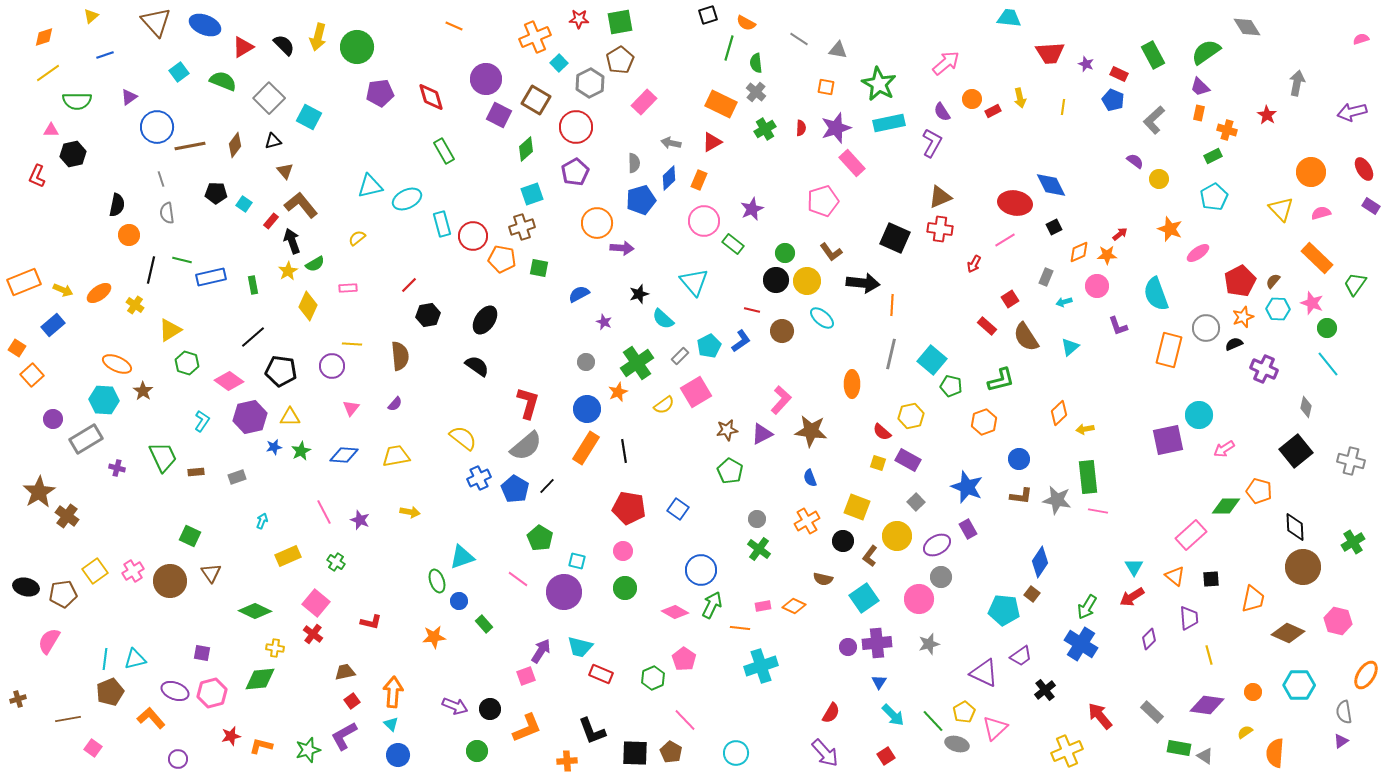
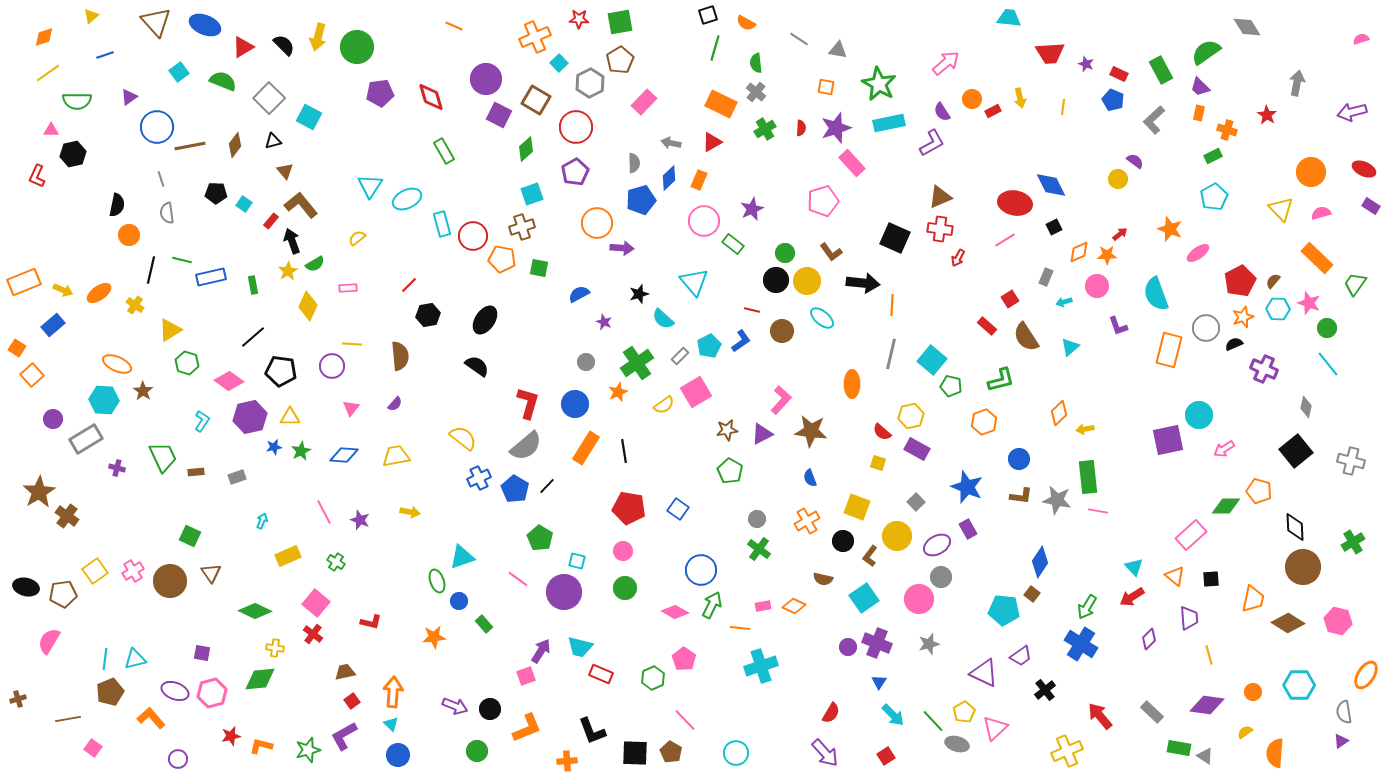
green line at (729, 48): moved 14 px left
green rectangle at (1153, 55): moved 8 px right, 15 px down
purple L-shape at (932, 143): rotated 32 degrees clockwise
red ellipse at (1364, 169): rotated 35 degrees counterclockwise
yellow circle at (1159, 179): moved 41 px left
cyan triangle at (370, 186): rotated 44 degrees counterclockwise
red arrow at (974, 264): moved 16 px left, 6 px up
pink star at (1312, 303): moved 3 px left
blue circle at (587, 409): moved 12 px left, 5 px up
purple rectangle at (908, 460): moved 9 px right, 11 px up
cyan triangle at (1134, 567): rotated 12 degrees counterclockwise
brown diamond at (1288, 633): moved 10 px up; rotated 8 degrees clockwise
purple cross at (877, 643): rotated 28 degrees clockwise
